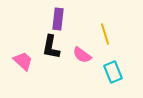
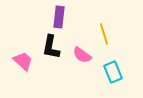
purple rectangle: moved 1 px right, 2 px up
yellow line: moved 1 px left
